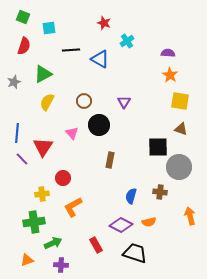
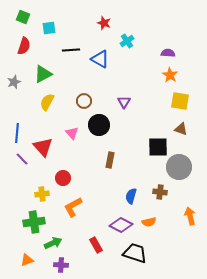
red triangle: rotated 15 degrees counterclockwise
